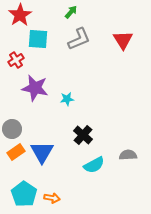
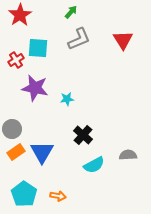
cyan square: moved 9 px down
orange arrow: moved 6 px right, 2 px up
